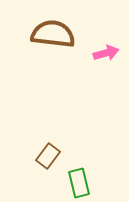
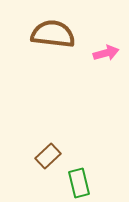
brown rectangle: rotated 10 degrees clockwise
